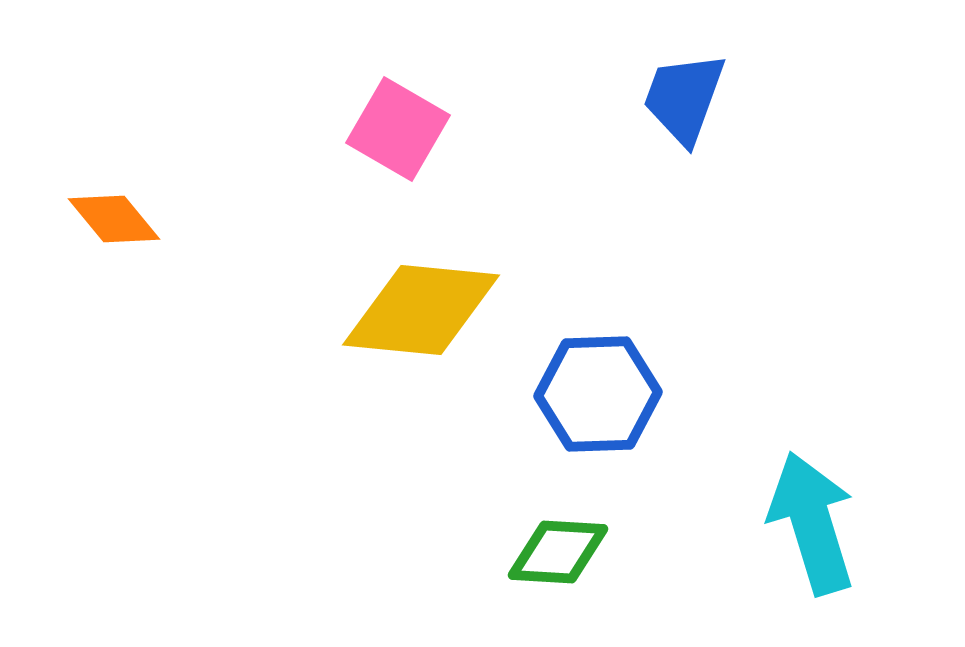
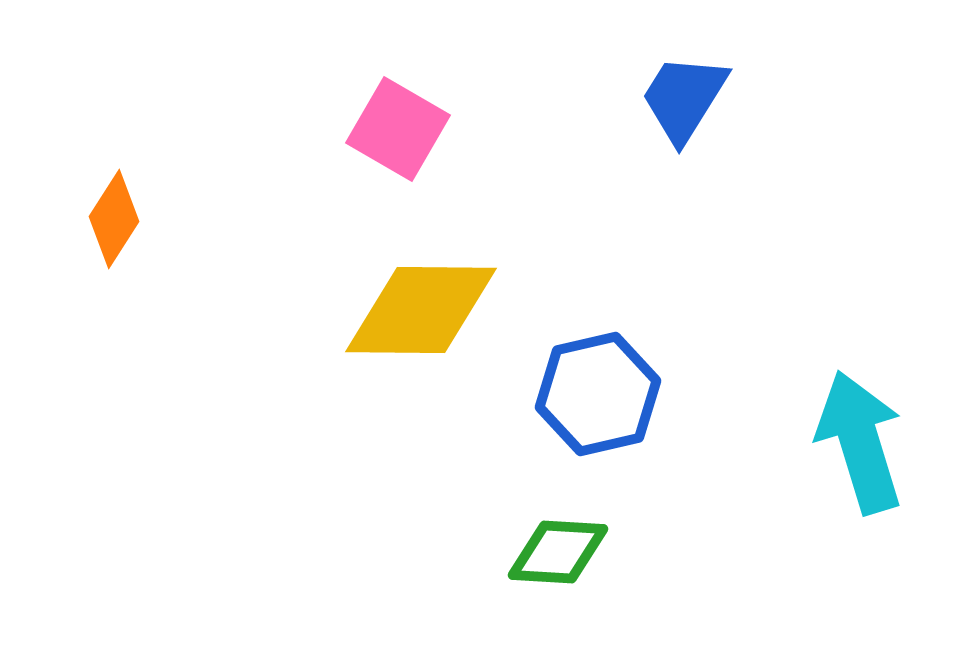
blue trapezoid: rotated 12 degrees clockwise
orange diamond: rotated 72 degrees clockwise
yellow diamond: rotated 5 degrees counterclockwise
blue hexagon: rotated 11 degrees counterclockwise
cyan arrow: moved 48 px right, 81 px up
